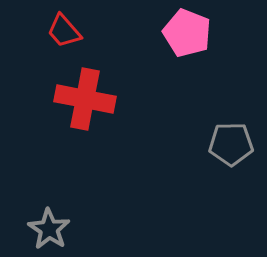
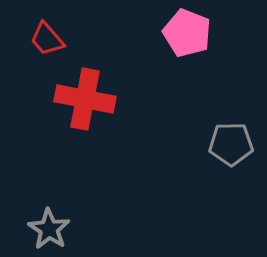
red trapezoid: moved 17 px left, 8 px down
